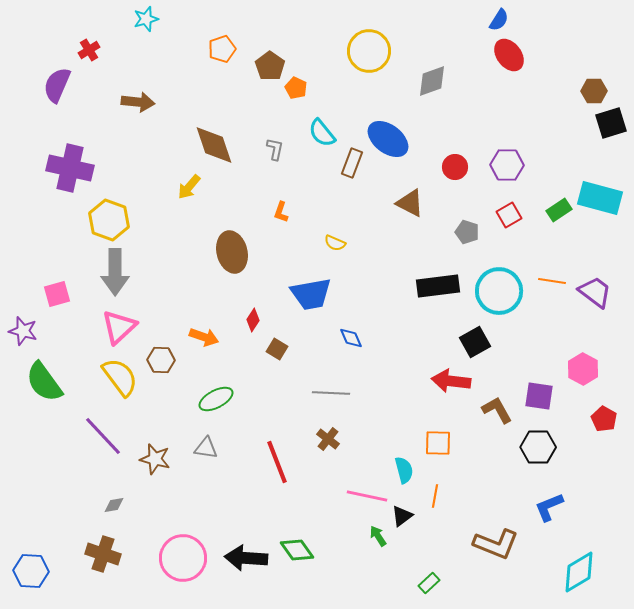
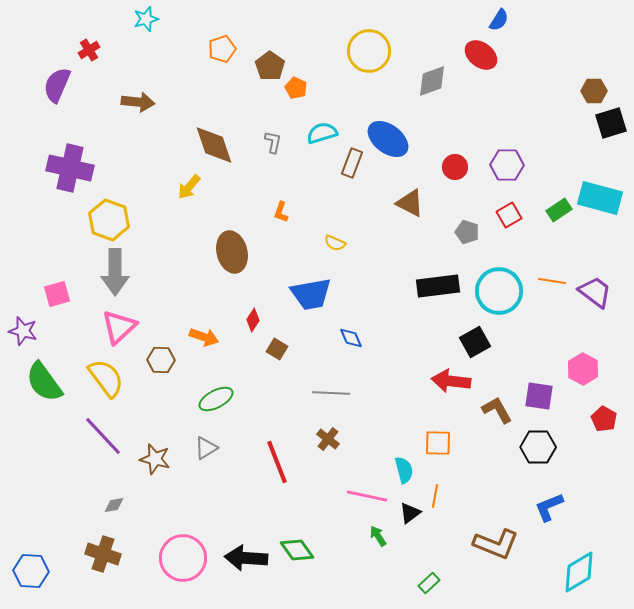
red ellipse at (509, 55): moved 28 px left; rotated 16 degrees counterclockwise
cyan semicircle at (322, 133): rotated 112 degrees clockwise
gray L-shape at (275, 149): moved 2 px left, 7 px up
yellow semicircle at (120, 377): moved 14 px left, 1 px down
gray triangle at (206, 448): rotated 40 degrees counterclockwise
black triangle at (402, 516): moved 8 px right, 3 px up
